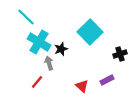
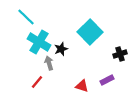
red triangle: rotated 24 degrees counterclockwise
